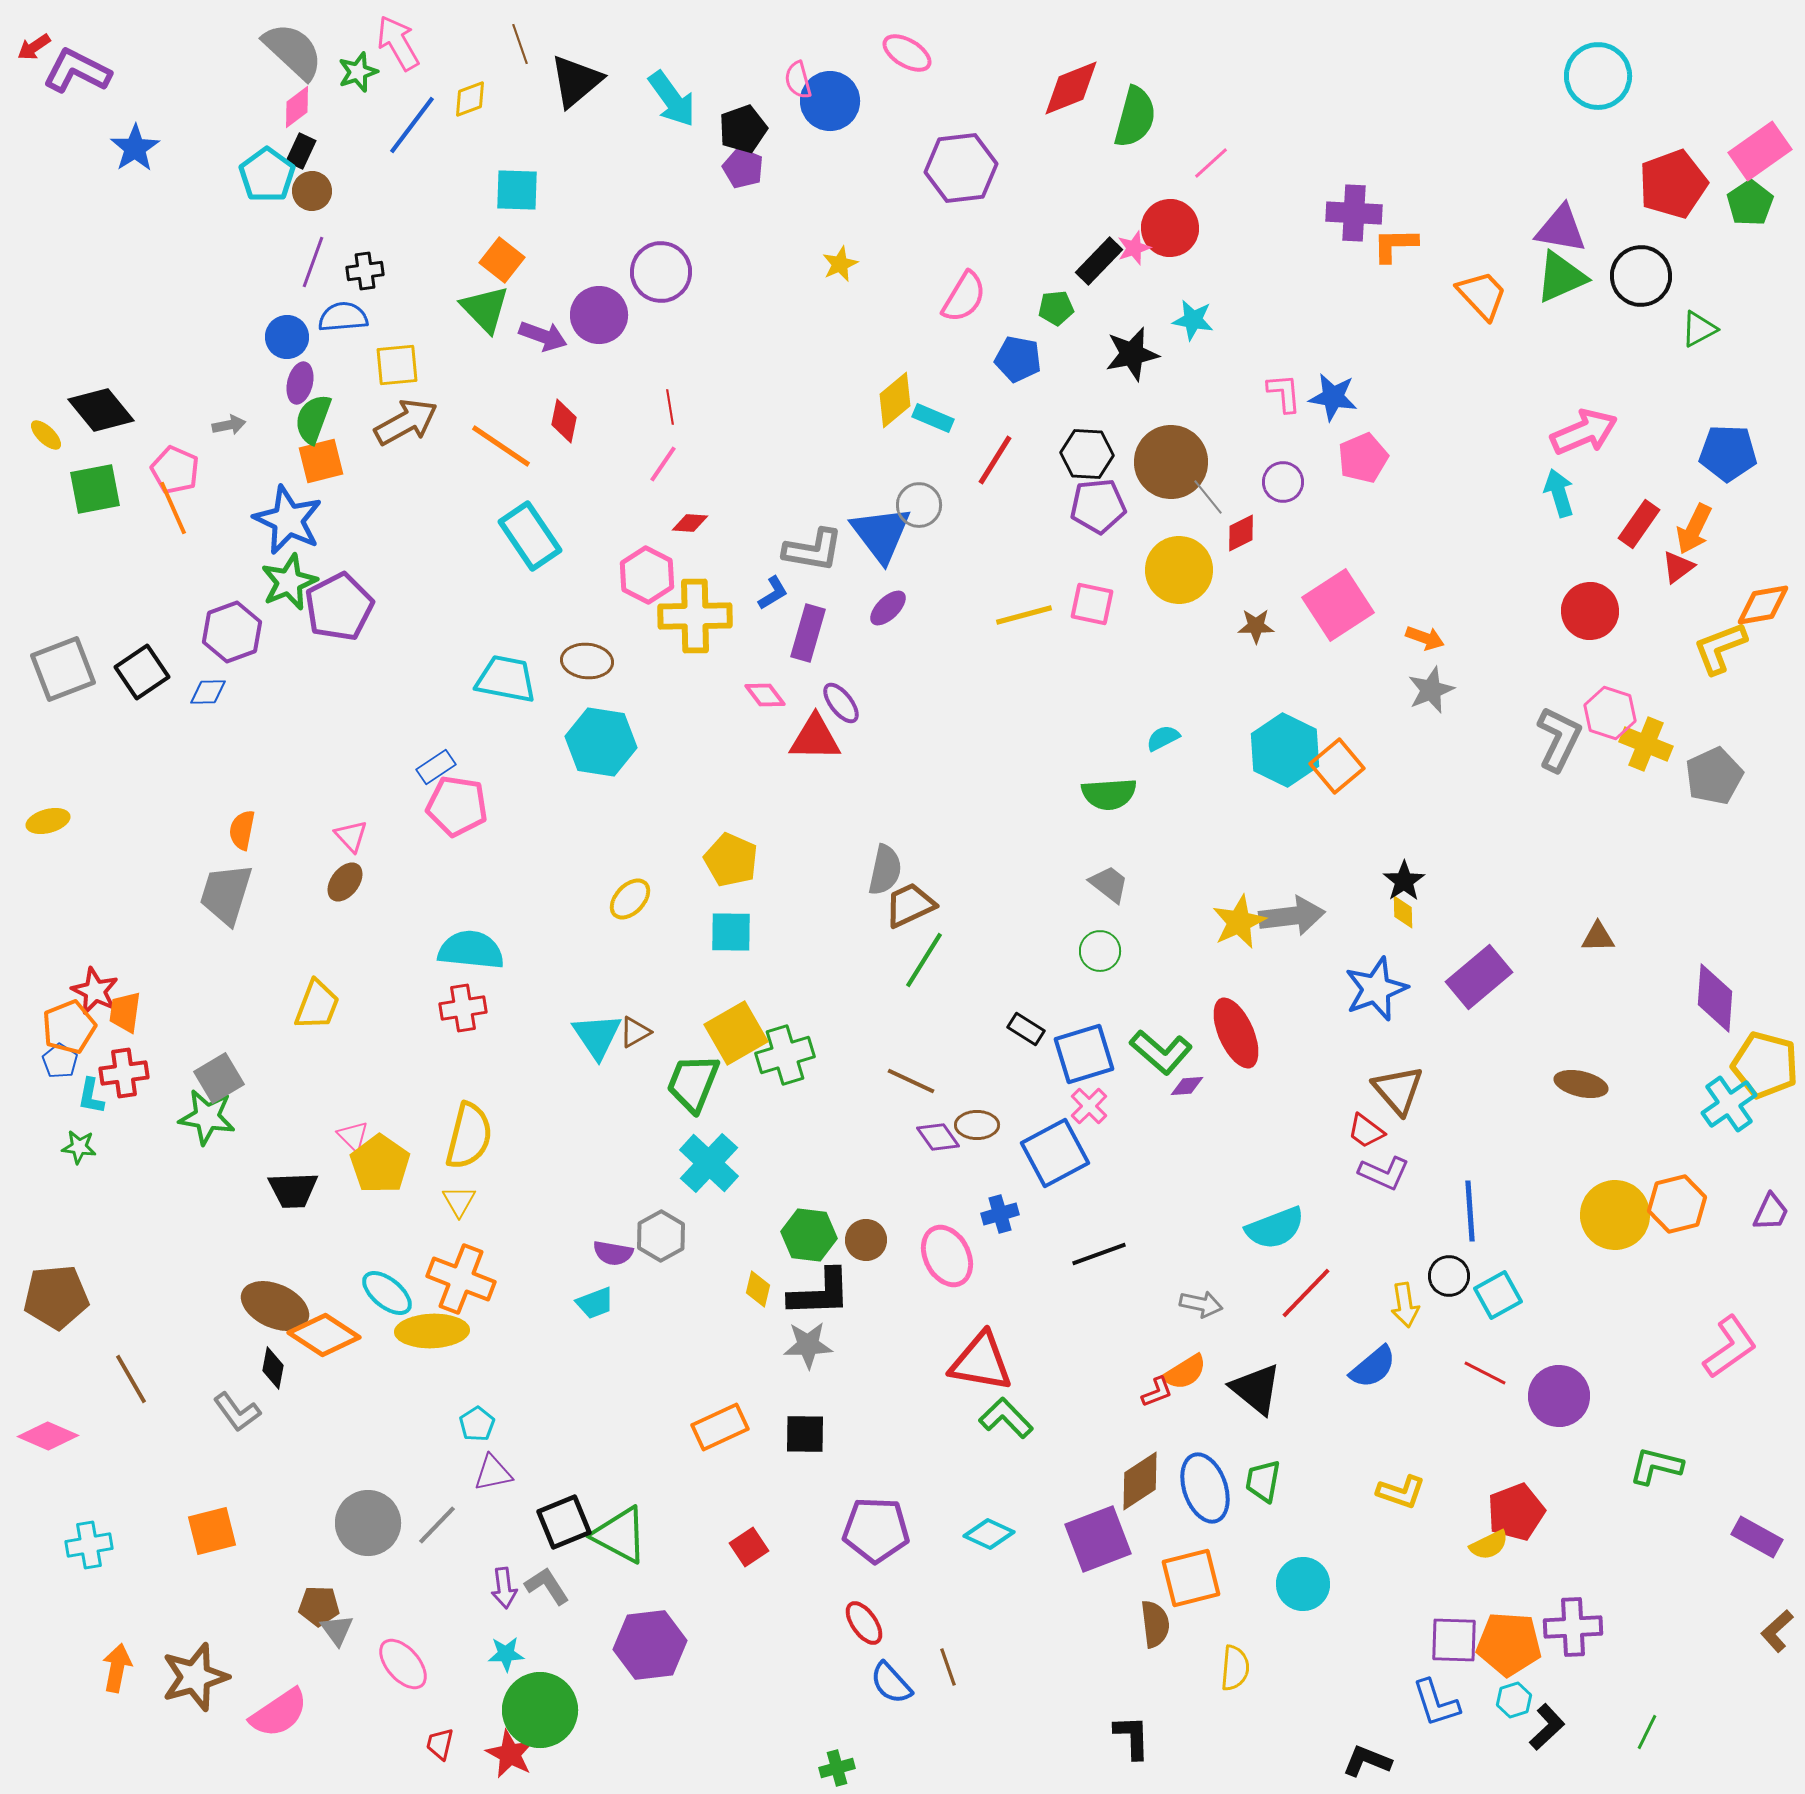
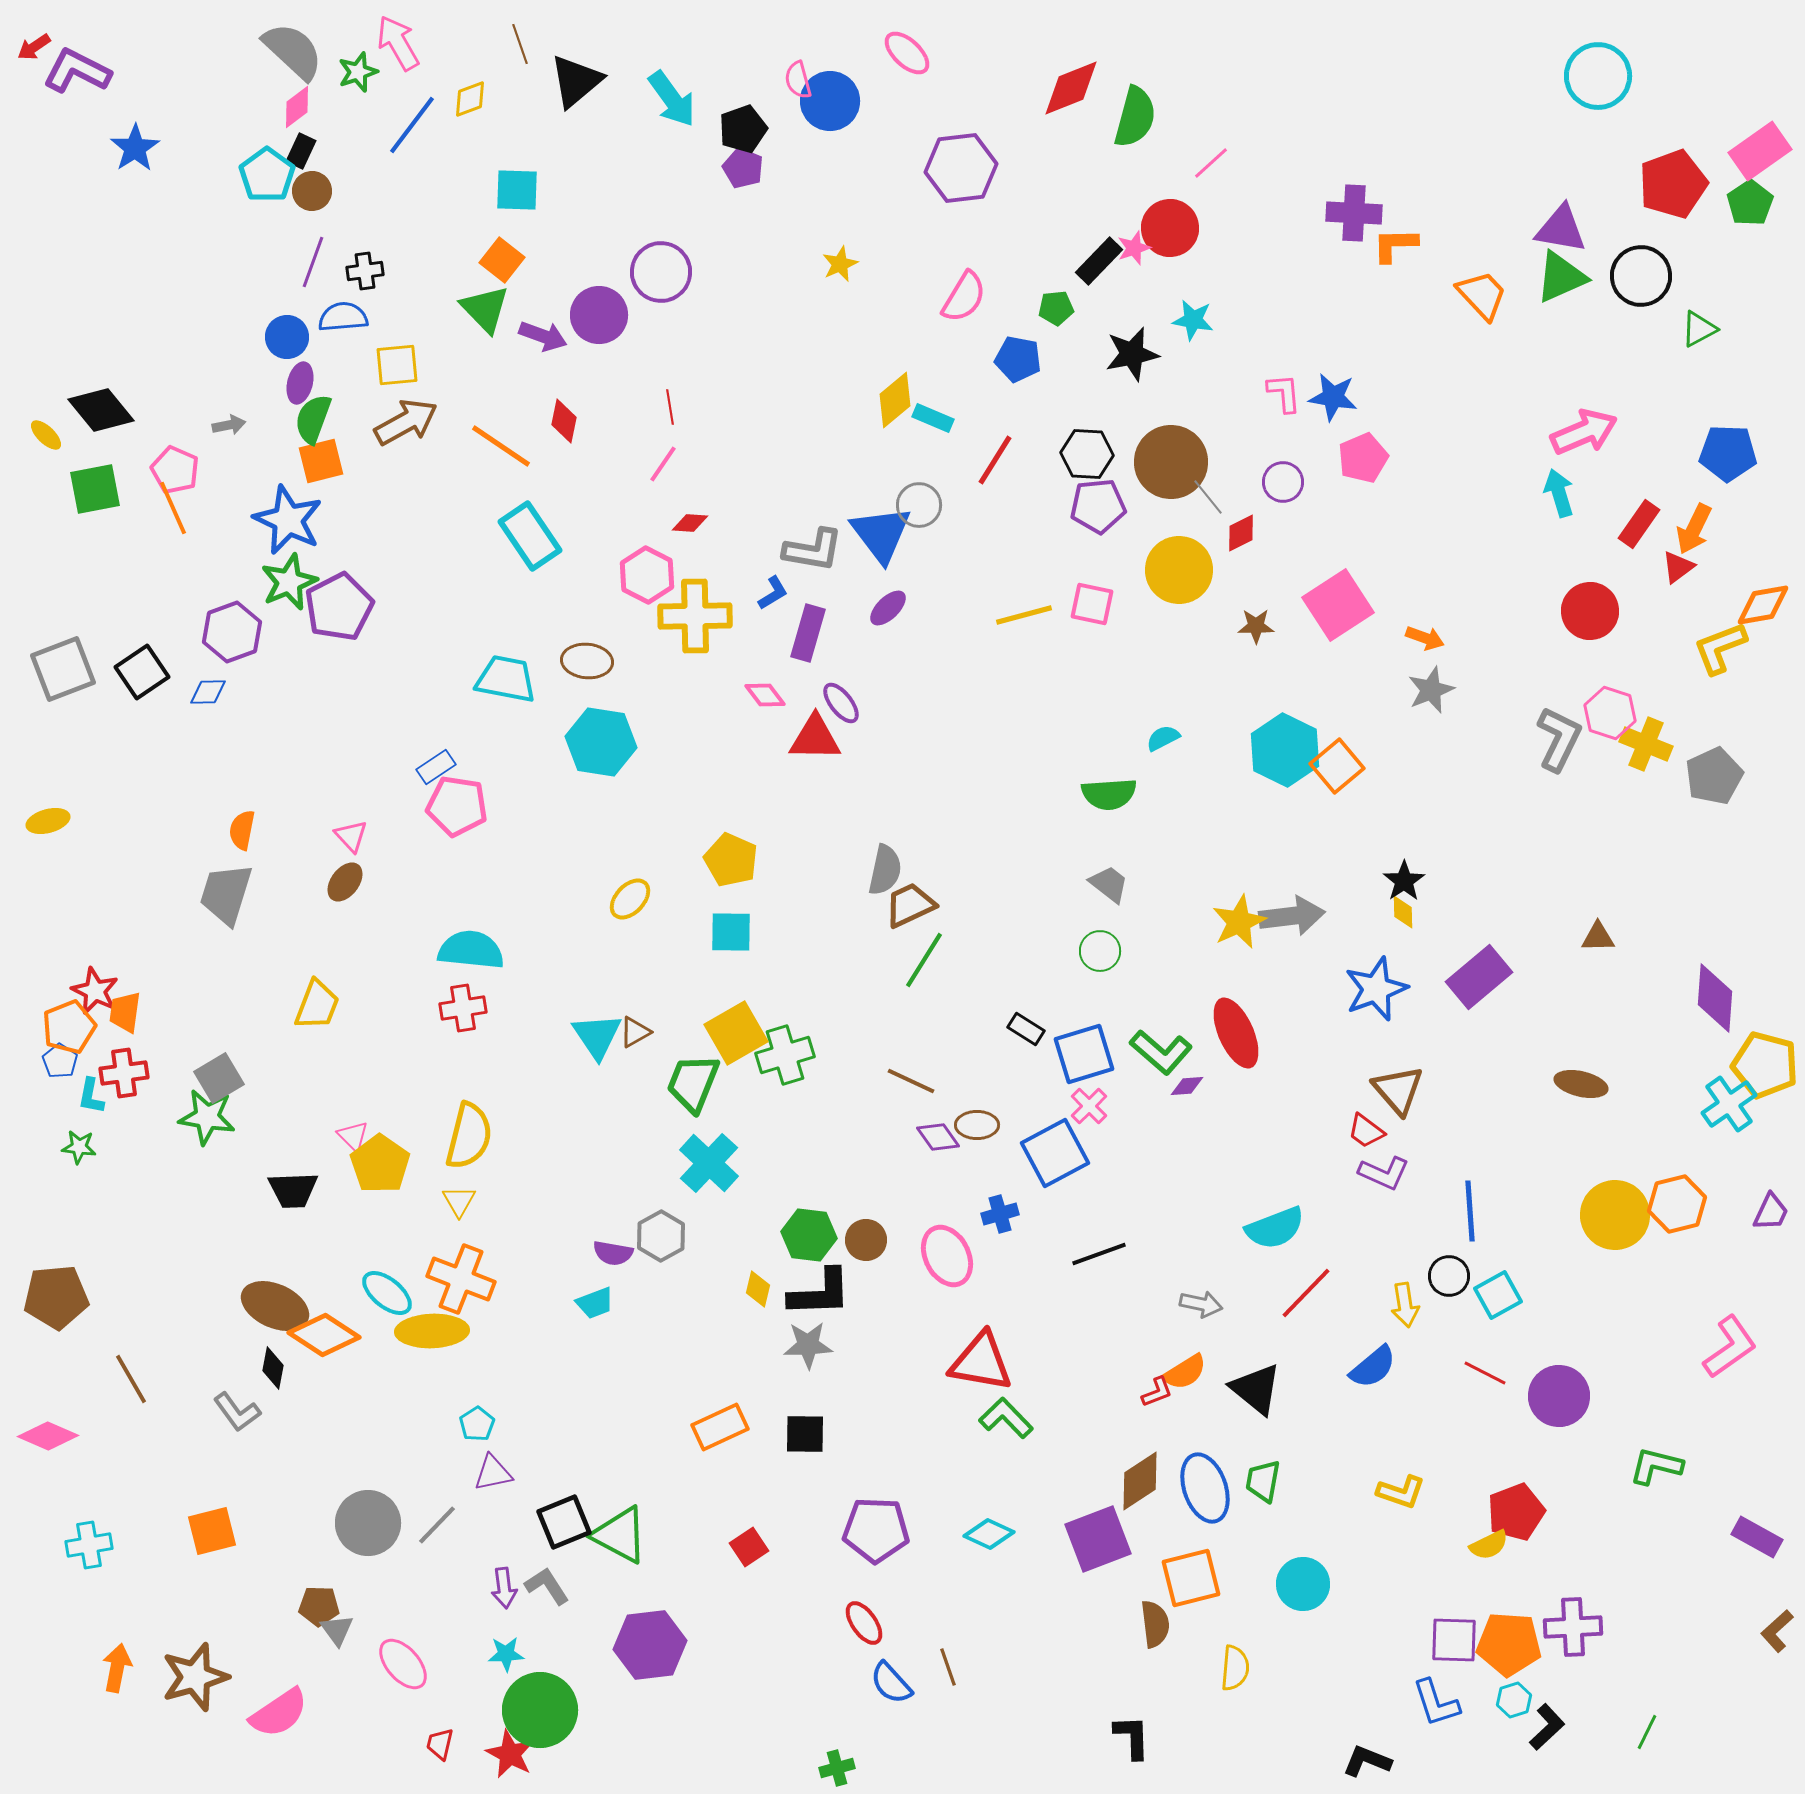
pink ellipse at (907, 53): rotated 12 degrees clockwise
